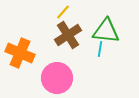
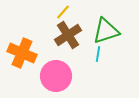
green triangle: rotated 24 degrees counterclockwise
cyan line: moved 2 px left, 5 px down
orange cross: moved 2 px right
pink circle: moved 1 px left, 2 px up
